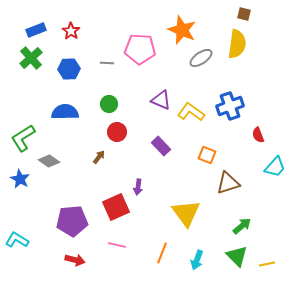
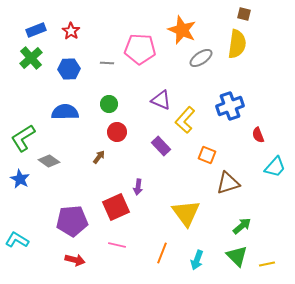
yellow L-shape: moved 6 px left, 8 px down; rotated 84 degrees counterclockwise
